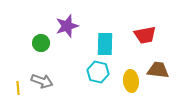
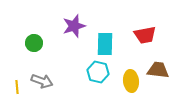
purple star: moved 7 px right
green circle: moved 7 px left
yellow line: moved 1 px left, 1 px up
